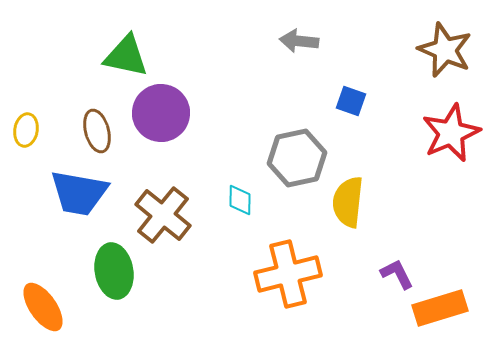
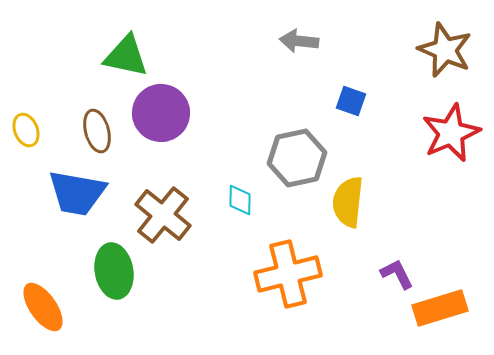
yellow ellipse: rotated 32 degrees counterclockwise
blue trapezoid: moved 2 px left
